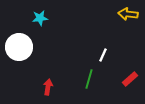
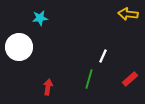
white line: moved 1 px down
